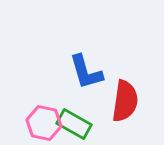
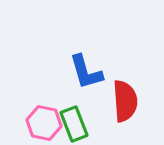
red semicircle: rotated 12 degrees counterclockwise
green rectangle: rotated 40 degrees clockwise
